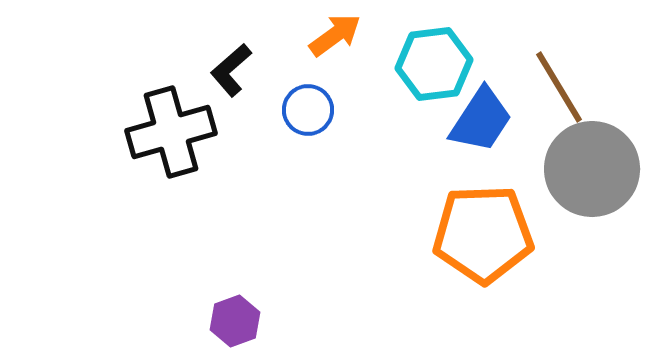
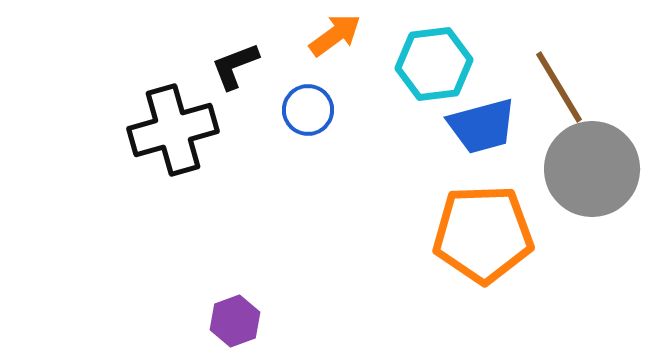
black L-shape: moved 4 px right, 4 px up; rotated 20 degrees clockwise
blue trapezoid: moved 1 px right, 6 px down; rotated 42 degrees clockwise
black cross: moved 2 px right, 2 px up
